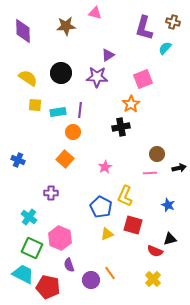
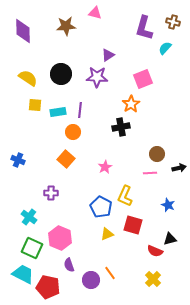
black circle: moved 1 px down
orange square: moved 1 px right
